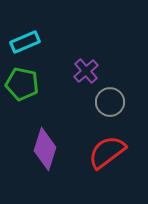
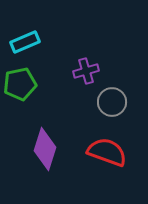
purple cross: rotated 25 degrees clockwise
green pentagon: moved 2 px left; rotated 24 degrees counterclockwise
gray circle: moved 2 px right
red semicircle: rotated 57 degrees clockwise
